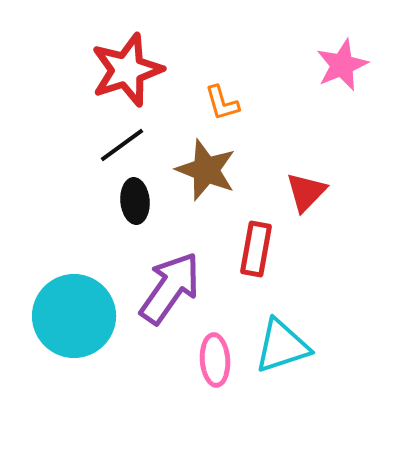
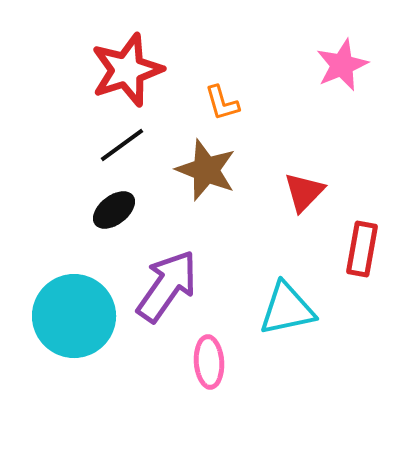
red triangle: moved 2 px left
black ellipse: moved 21 px left, 9 px down; rotated 57 degrees clockwise
red rectangle: moved 106 px right
purple arrow: moved 3 px left, 2 px up
cyan triangle: moved 5 px right, 37 px up; rotated 6 degrees clockwise
pink ellipse: moved 6 px left, 2 px down
